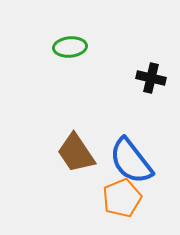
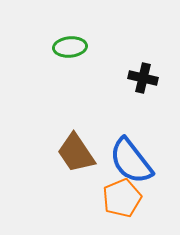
black cross: moved 8 px left
